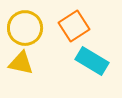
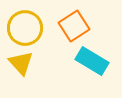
yellow triangle: rotated 36 degrees clockwise
